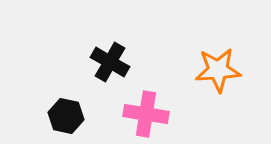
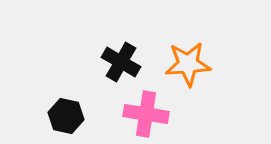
black cross: moved 11 px right
orange star: moved 30 px left, 6 px up
